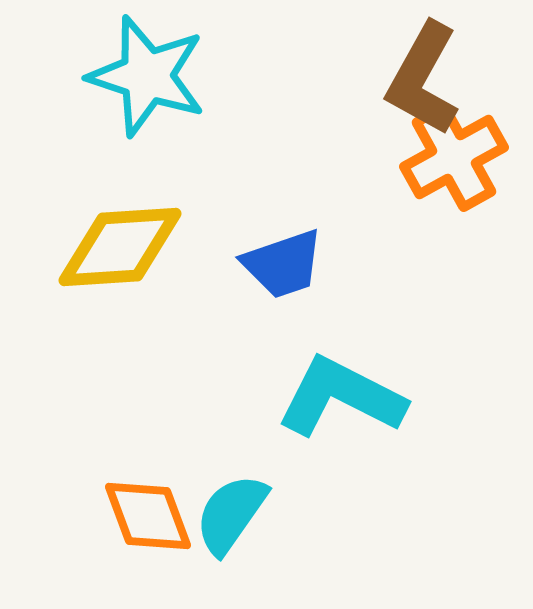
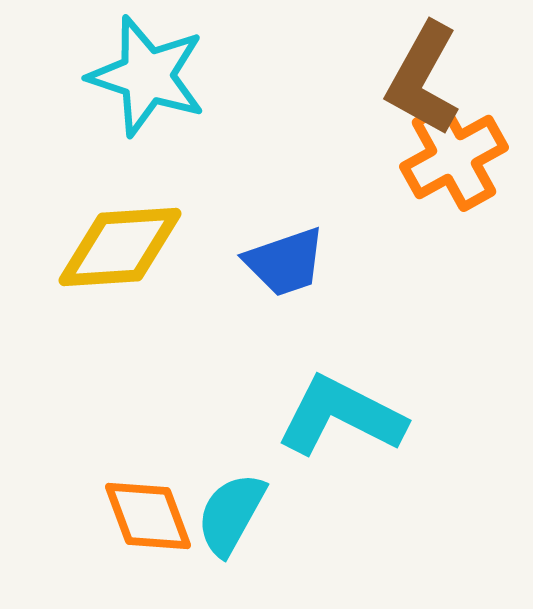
blue trapezoid: moved 2 px right, 2 px up
cyan L-shape: moved 19 px down
cyan semicircle: rotated 6 degrees counterclockwise
